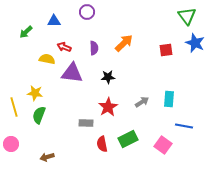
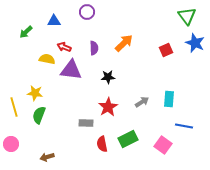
red square: rotated 16 degrees counterclockwise
purple triangle: moved 1 px left, 3 px up
